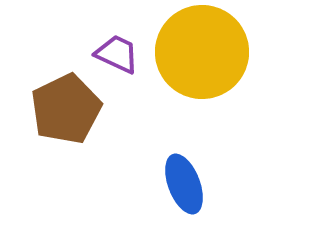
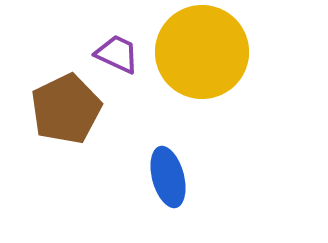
blue ellipse: moved 16 px left, 7 px up; rotated 6 degrees clockwise
